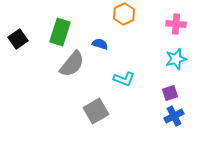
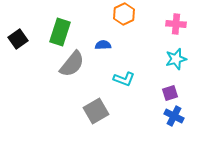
blue semicircle: moved 3 px right, 1 px down; rotated 21 degrees counterclockwise
blue cross: rotated 36 degrees counterclockwise
